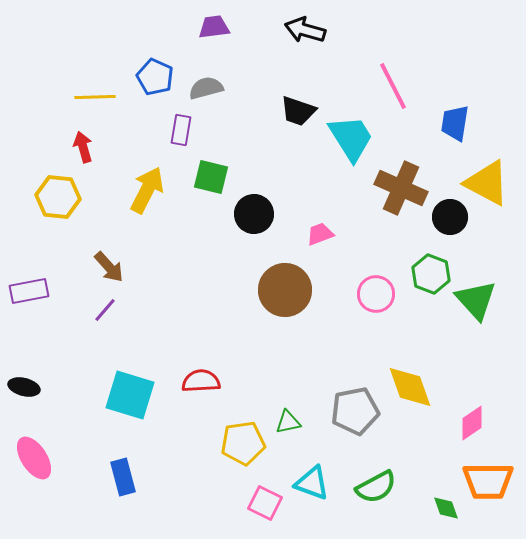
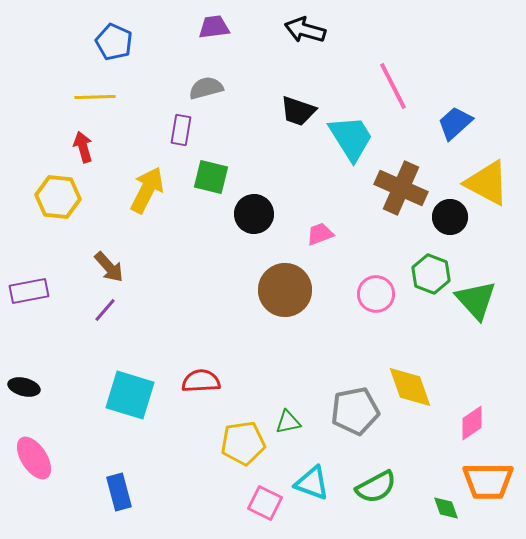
blue pentagon at (155, 77): moved 41 px left, 35 px up
blue trapezoid at (455, 123): rotated 39 degrees clockwise
blue rectangle at (123, 477): moved 4 px left, 15 px down
